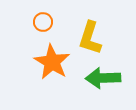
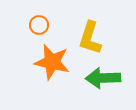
orange circle: moved 4 px left, 3 px down
orange star: rotated 18 degrees counterclockwise
